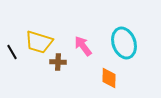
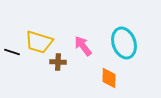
black line: rotated 42 degrees counterclockwise
